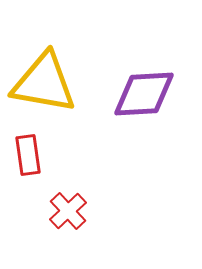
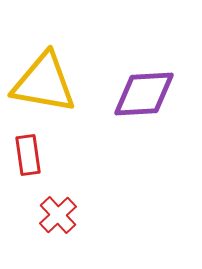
red cross: moved 10 px left, 4 px down
